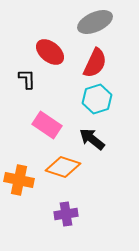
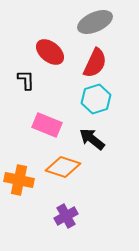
black L-shape: moved 1 px left, 1 px down
cyan hexagon: moved 1 px left
pink rectangle: rotated 12 degrees counterclockwise
purple cross: moved 2 px down; rotated 20 degrees counterclockwise
